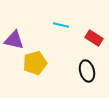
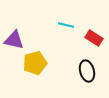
cyan line: moved 5 px right
